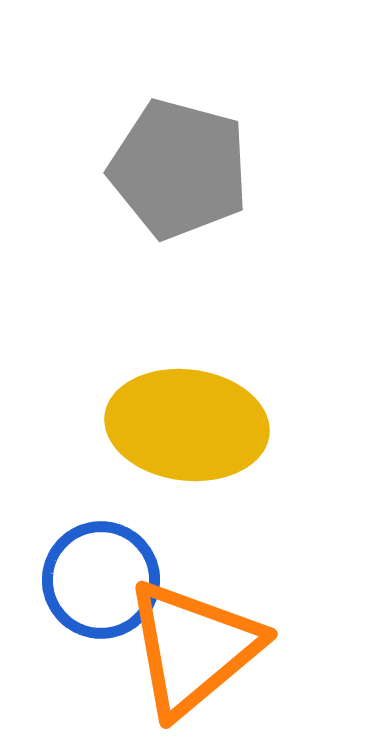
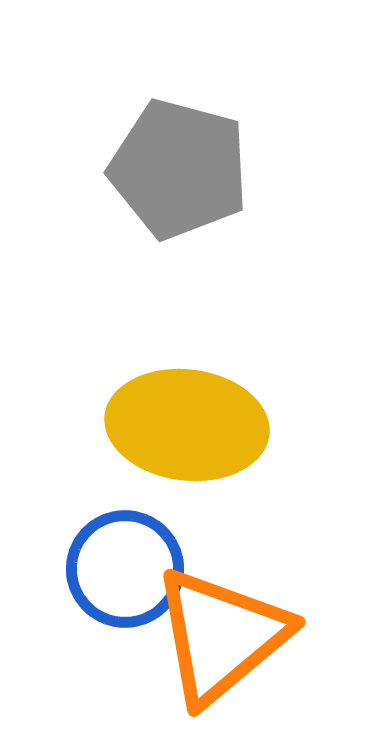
blue circle: moved 24 px right, 11 px up
orange triangle: moved 28 px right, 12 px up
